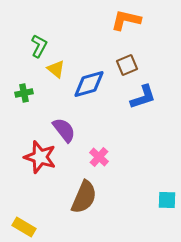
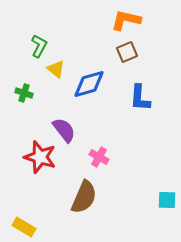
brown square: moved 13 px up
green cross: rotated 30 degrees clockwise
blue L-shape: moved 3 px left, 1 px down; rotated 112 degrees clockwise
pink cross: rotated 12 degrees counterclockwise
